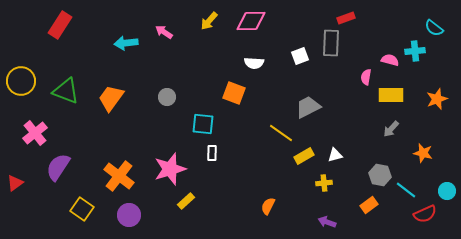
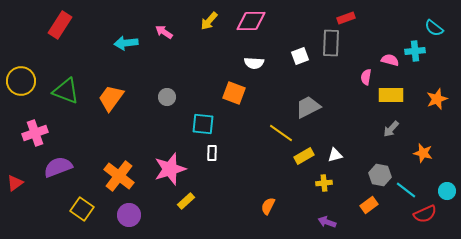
pink cross at (35, 133): rotated 20 degrees clockwise
purple semicircle at (58, 167): rotated 36 degrees clockwise
